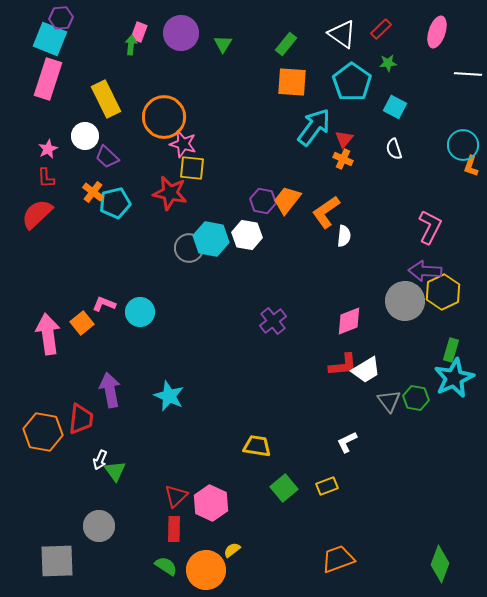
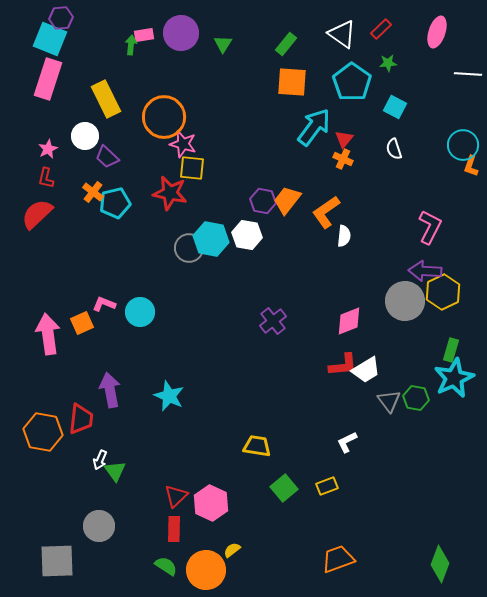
pink rectangle at (139, 32): moved 5 px right, 3 px down; rotated 60 degrees clockwise
red L-shape at (46, 178): rotated 15 degrees clockwise
orange square at (82, 323): rotated 15 degrees clockwise
